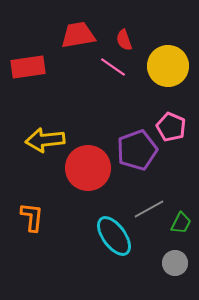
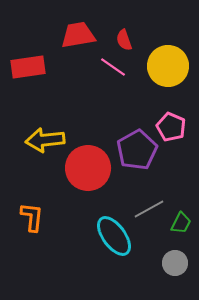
purple pentagon: rotated 9 degrees counterclockwise
